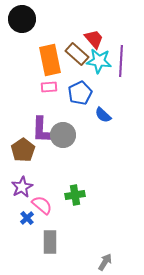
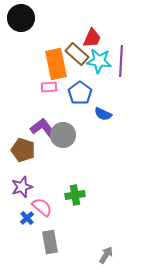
black circle: moved 1 px left, 1 px up
red trapezoid: moved 2 px left, 1 px up; rotated 65 degrees clockwise
orange rectangle: moved 6 px right, 4 px down
blue pentagon: rotated 10 degrees counterclockwise
blue semicircle: moved 1 px up; rotated 18 degrees counterclockwise
purple L-shape: moved 2 px right, 1 px up; rotated 140 degrees clockwise
brown pentagon: rotated 20 degrees counterclockwise
purple star: rotated 10 degrees clockwise
pink semicircle: moved 2 px down
gray rectangle: rotated 10 degrees counterclockwise
gray arrow: moved 1 px right, 7 px up
